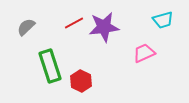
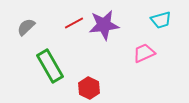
cyan trapezoid: moved 2 px left
purple star: moved 2 px up
green rectangle: rotated 12 degrees counterclockwise
red hexagon: moved 8 px right, 7 px down
